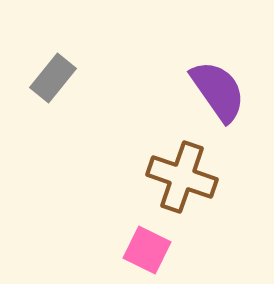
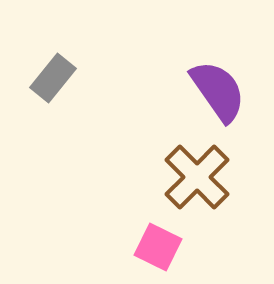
brown cross: moved 15 px right; rotated 26 degrees clockwise
pink square: moved 11 px right, 3 px up
